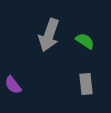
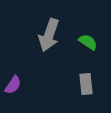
green semicircle: moved 3 px right, 1 px down
purple semicircle: rotated 108 degrees counterclockwise
